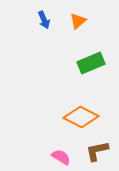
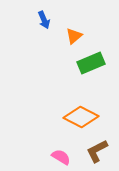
orange triangle: moved 4 px left, 15 px down
brown L-shape: rotated 15 degrees counterclockwise
